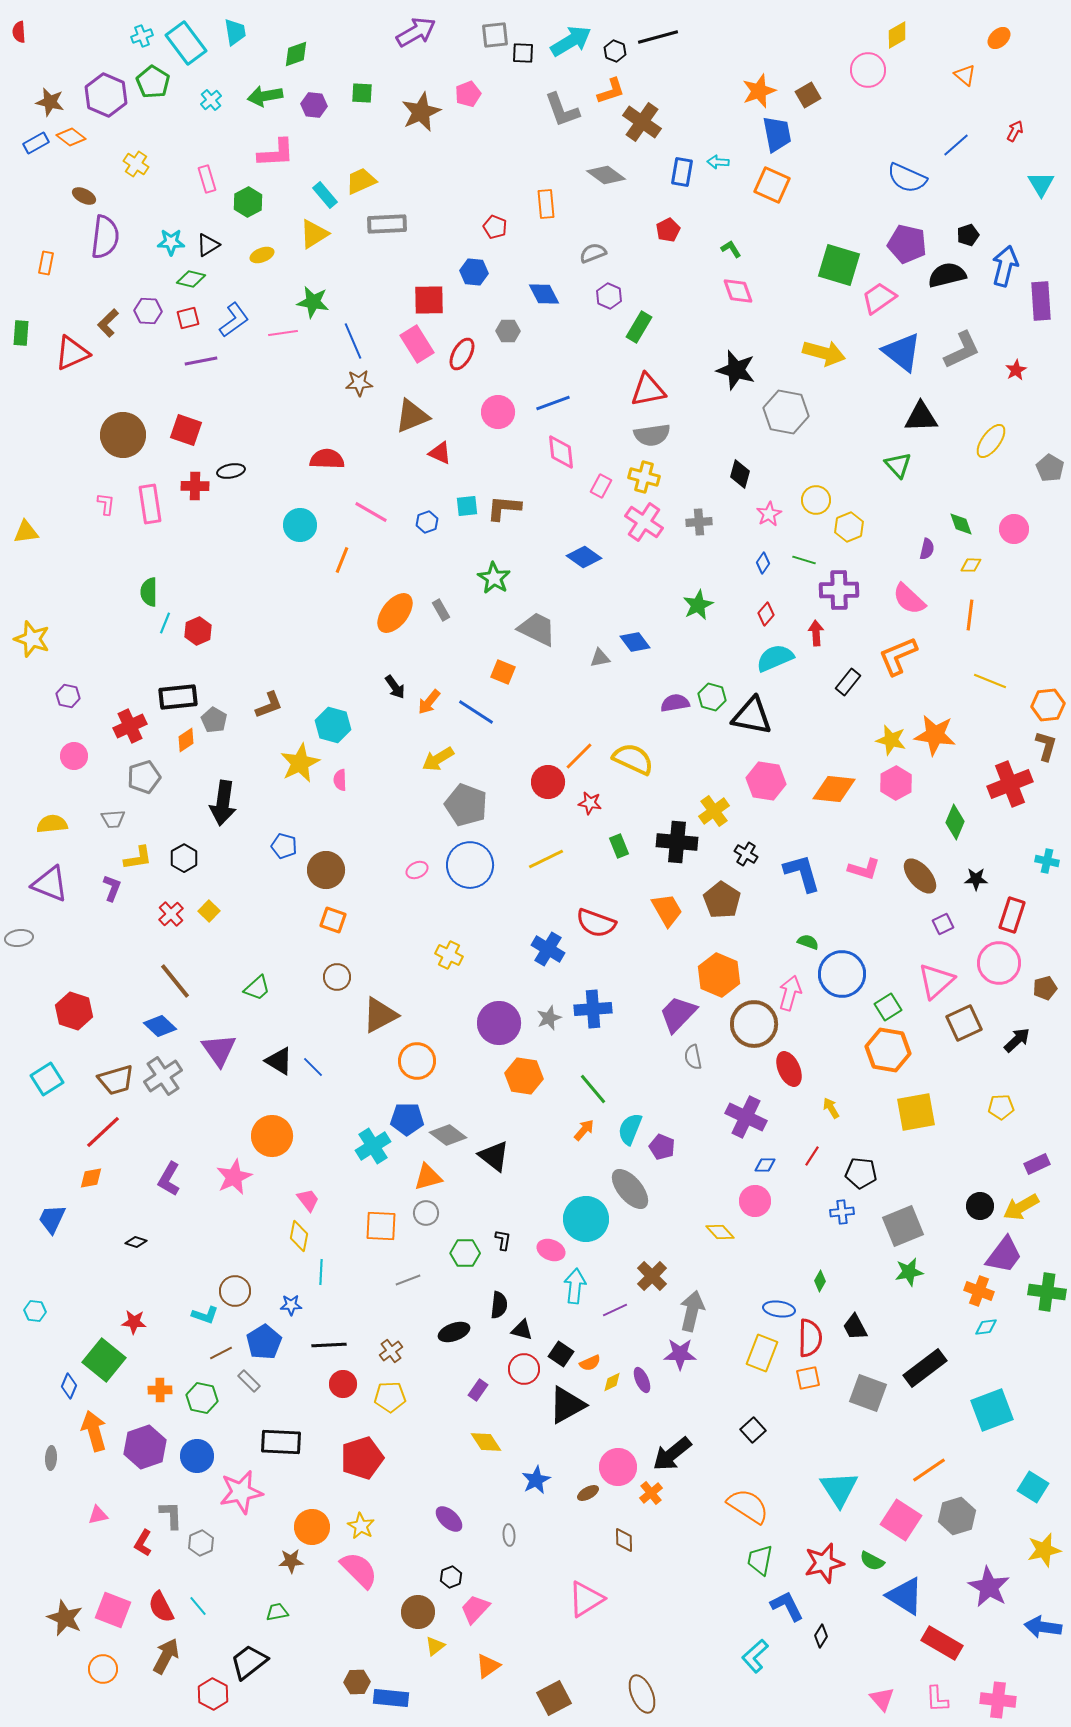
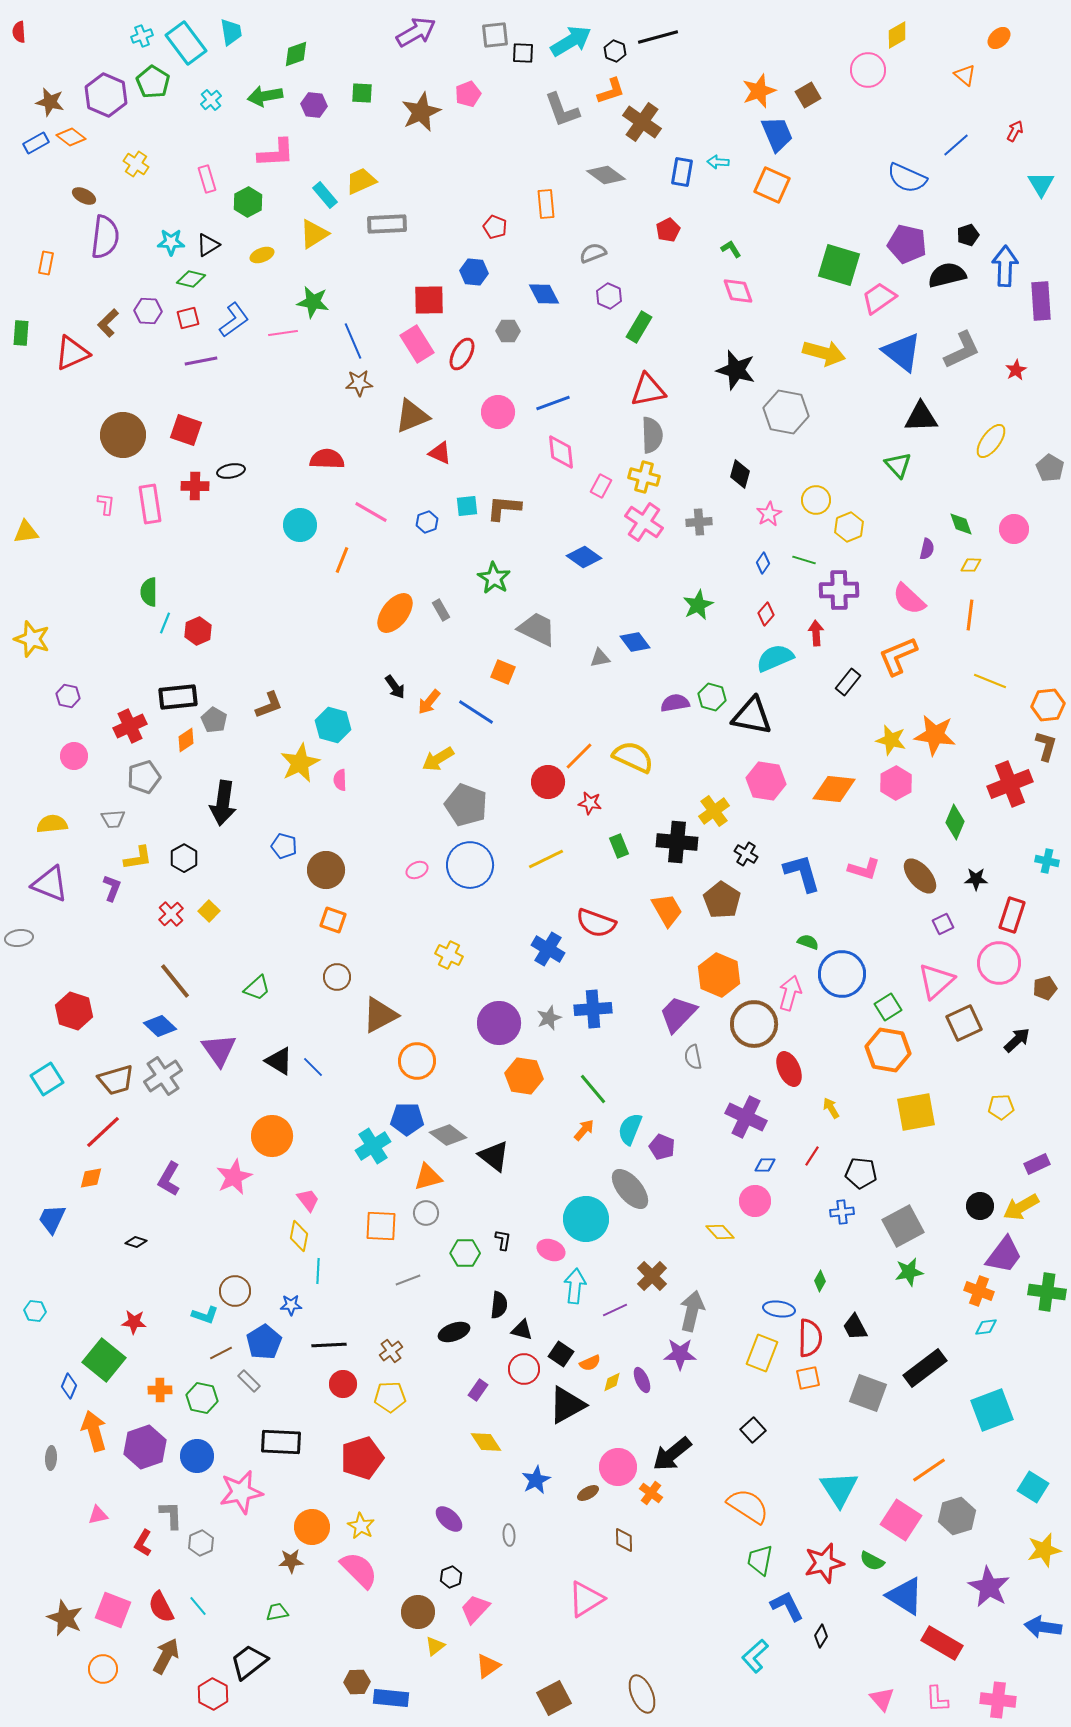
cyan trapezoid at (235, 32): moved 4 px left
blue trapezoid at (777, 134): rotated 12 degrees counterclockwise
blue arrow at (1005, 266): rotated 12 degrees counterclockwise
gray semicircle at (652, 435): rotated 84 degrees counterclockwise
yellow semicircle at (633, 759): moved 2 px up
gray square at (903, 1226): rotated 6 degrees counterclockwise
cyan line at (321, 1272): moved 3 px left, 1 px up
orange cross at (651, 1493): rotated 15 degrees counterclockwise
